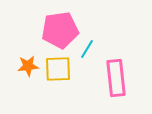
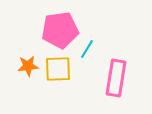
pink rectangle: rotated 15 degrees clockwise
